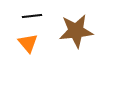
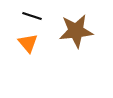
black line: rotated 24 degrees clockwise
